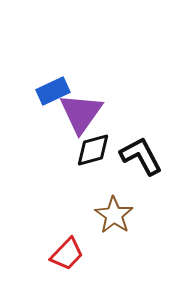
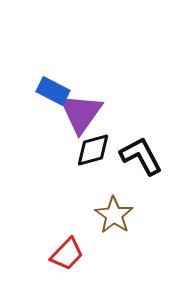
blue rectangle: rotated 52 degrees clockwise
